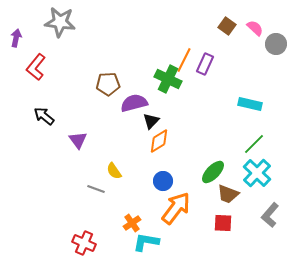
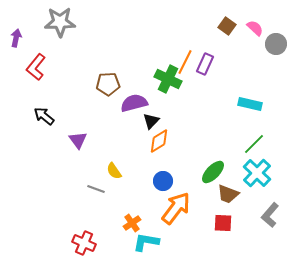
gray star: rotated 8 degrees counterclockwise
orange line: moved 1 px right, 2 px down
